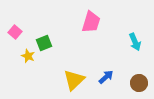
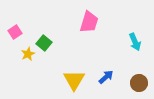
pink trapezoid: moved 2 px left
pink square: rotated 16 degrees clockwise
green square: rotated 28 degrees counterclockwise
yellow star: moved 2 px up; rotated 24 degrees clockwise
yellow triangle: rotated 15 degrees counterclockwise
